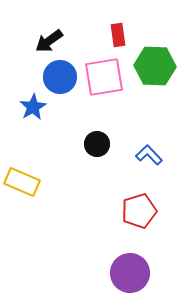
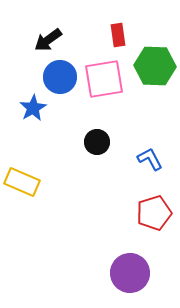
black arrow: moved 1 px left, 1 px up
pink square: moved 2 px down
blue star: moved 1 px down
black circle: moved 2 px up
blue L-shape: moved 1 px right, 4 px down; rotated 16 degrees clockwise
red pentagon: moved 15 px right, 2 px down
